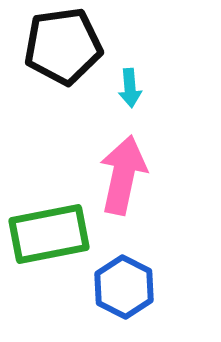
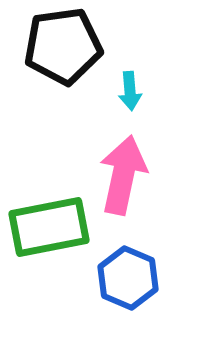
cyan arrow: moved 3 px down
green rectangle: moved 7 px up
blue hexagon: moved 4 px right, 9 px up; rotated 4 degrees counterclockwise
